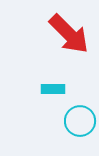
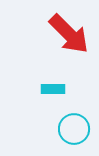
cyan circle: moved 6 px left, 8 px down
